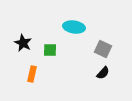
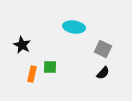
black star: moved 1 px left, 2 px down
green square: moved 17 px down
